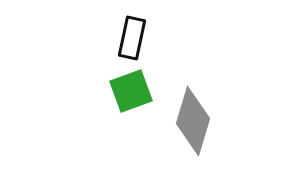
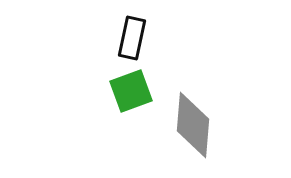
gray diamond: moved 4 px down; rotated 12 degrees counterclockwise
